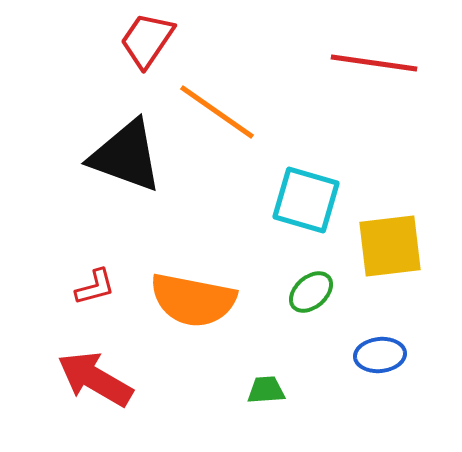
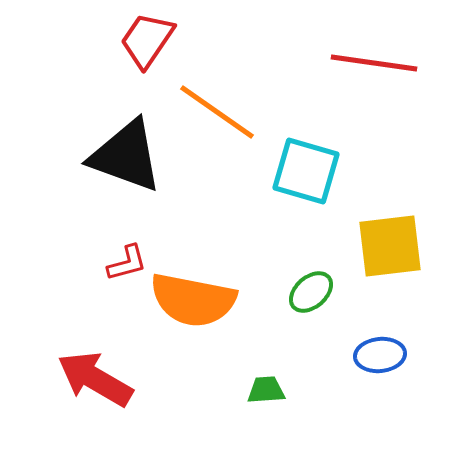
cyan square: moved 29 px up
red L-shape: moved 32 px right, 24 px up
